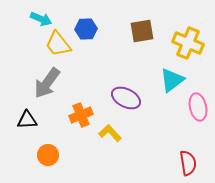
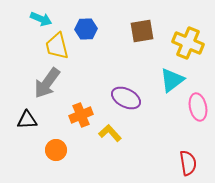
yellow trapezoid: moved 1 px left, 2 px down; rotated 24 degrees clockwise
orange circle: moved 8 px right, 5 px up
